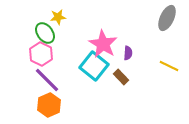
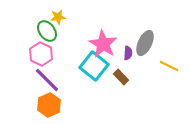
gray ellipse: moved 22 px left, 25 px down
green ellipse: moved 2 px right, 2 px up
